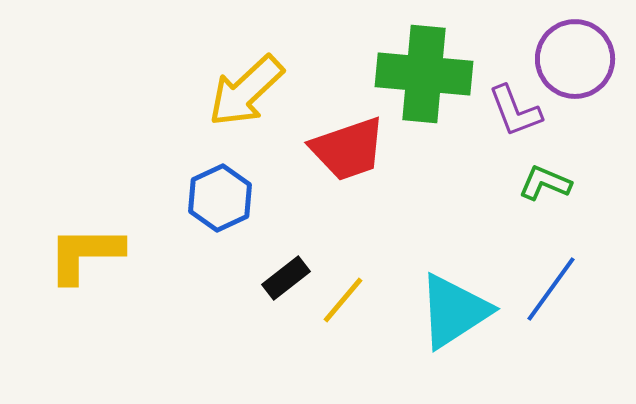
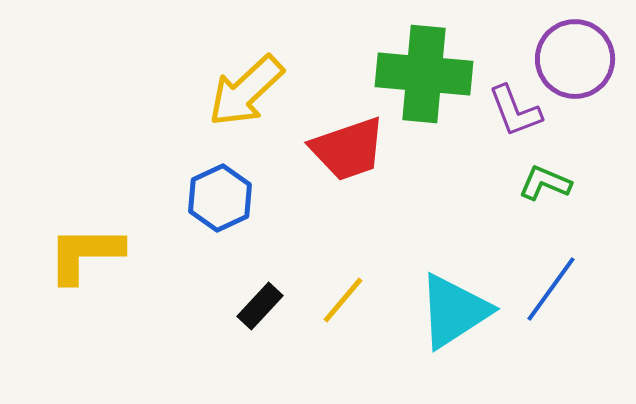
black rectangle: moved 26 px left, 28 px down; rotated 9 degrees counterclockwise
